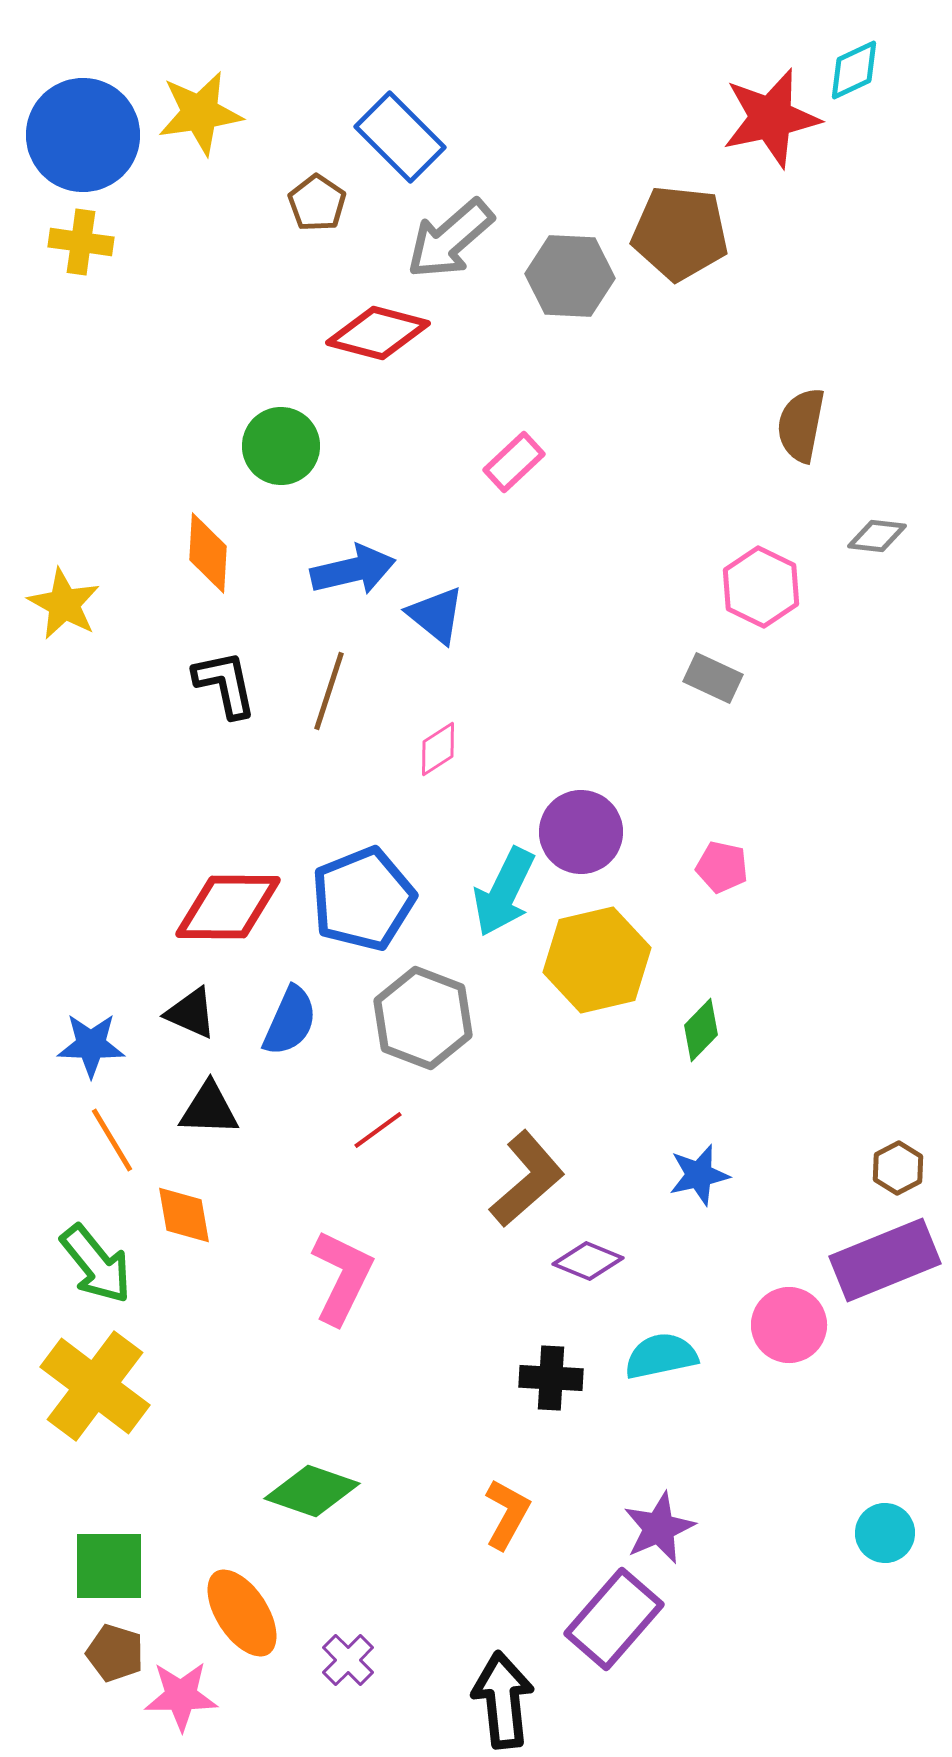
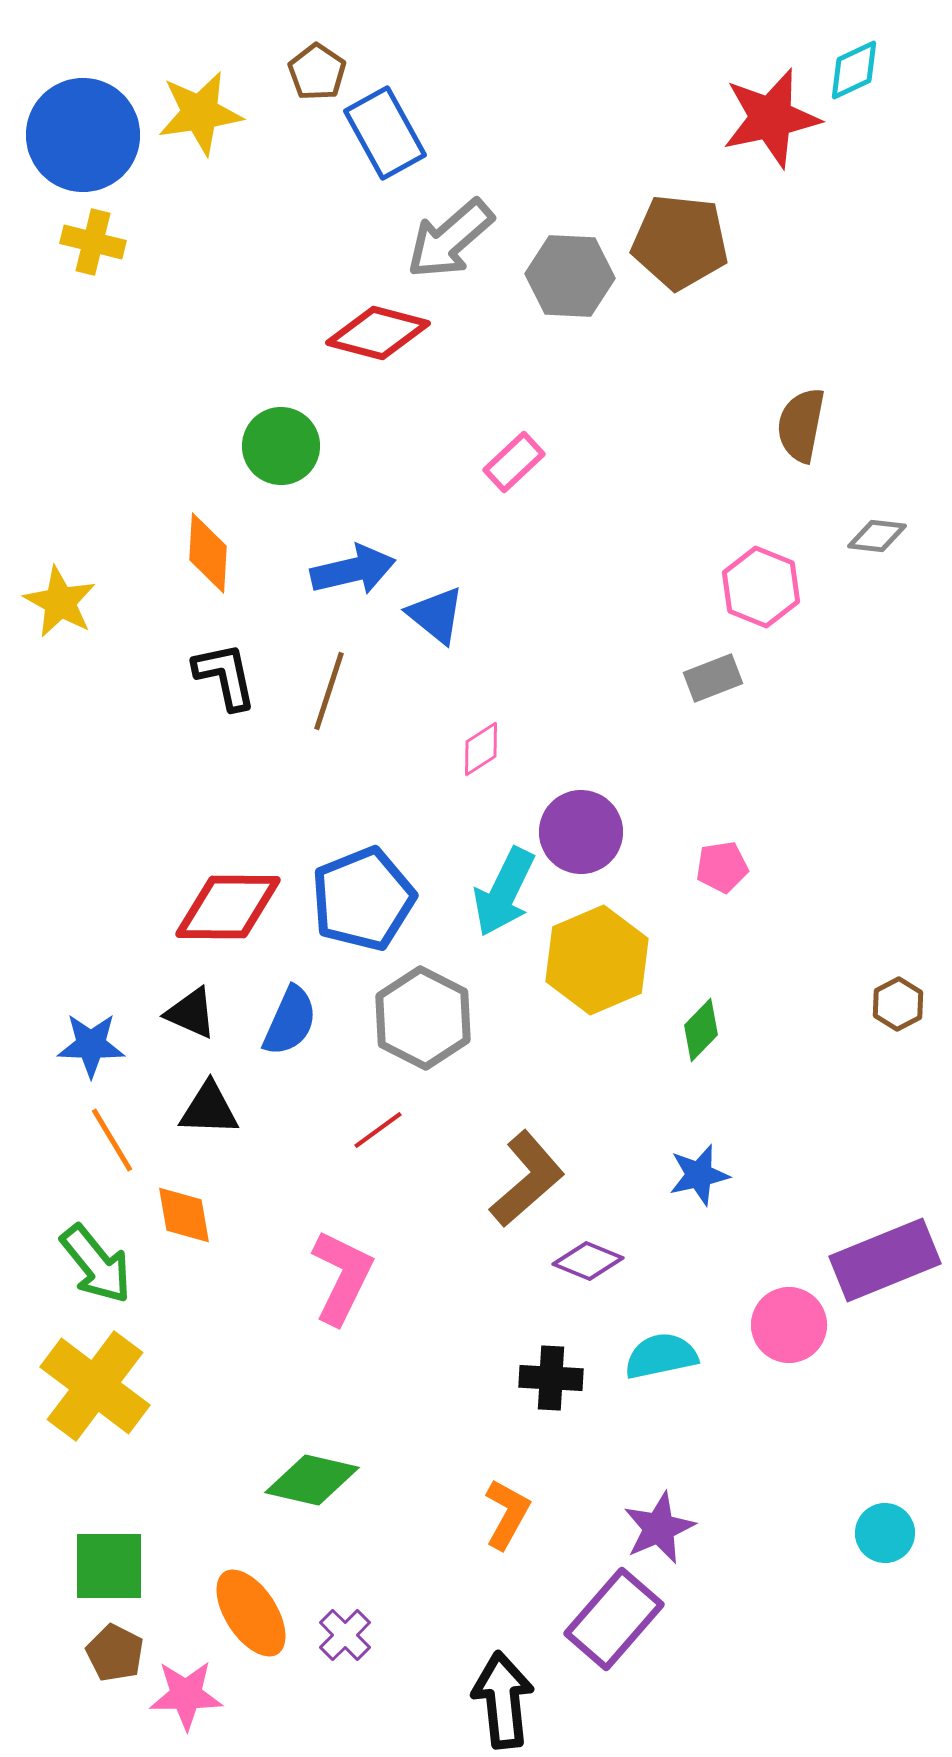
blue rectangle at (400, 137): moved 15 px left, 4 px up; rotated 16 degrees clockwise
brown pentagon at (317, 203): moved 131 px up
brown pentagon at (680, 233): moved 9 px down
yellow cross at (81, 242): moved 12 px right; rotated 6 degrees clockwise
pink hexagon at (761, 587): rotated 4 degrees counterclockwise
yellow star at (64, 604): moved 4 px left, 2 px up
gray rectangle at (713, 678): rotated 46 degrees counterclockwise
black L-shape at (225, 684): moved 8 px up
pink diamond at (438, 749): moved 43 px right
pink pentagon at (722, 867): rotated 21 degrees counterclockwise
yellow hexagon at (597, 960): rotated 10 degrees counterclockwise
gray hexagon at (423, 1018): rotated 6 degrees clockwise
brown hexagon at (898, 1168): moved 164 px up
green diamond at (312, 1491): moved 11 px up; rotated 6 degrees counterclockwise
orange ellipse at (242, 1613): moved 9 px right
brown pentagon at (115, 1653): rotated 10 degrees clockwise
purple cross at (348, 1660): moved 3 px left, 25 px up
pink star at (181, 1696): moved 5 px right, 1 px up
